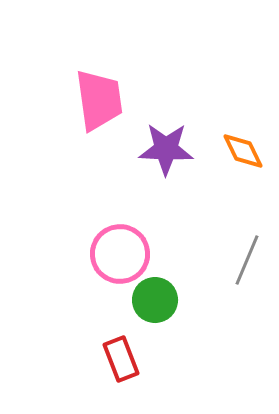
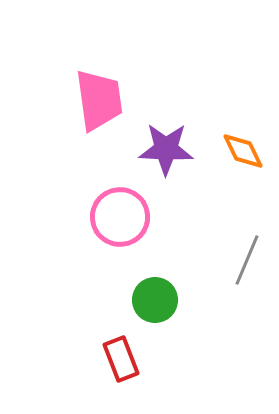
pink circle: moved 37 px up
